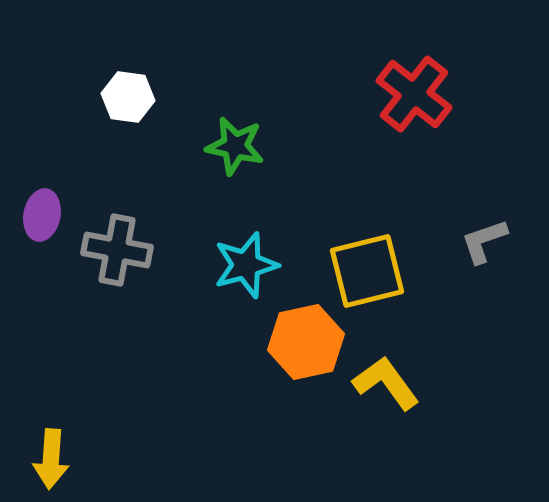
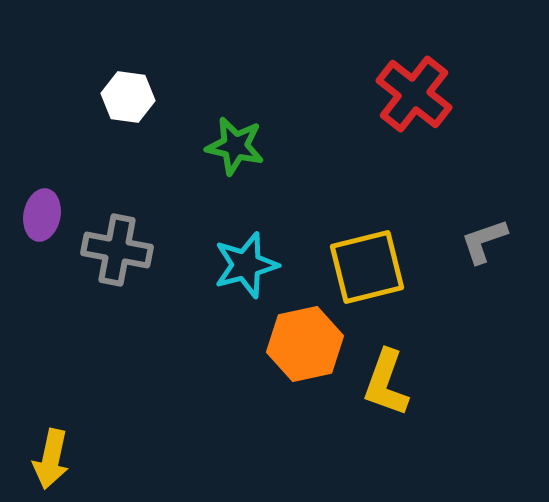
yellow square: moved 4 px up
orange hexagon: moved 1 px left, 2 px down
yellow L-shape: rotated 124 degrees counterclockwise
yellow arrow: rotated 8 degrees clockwise
